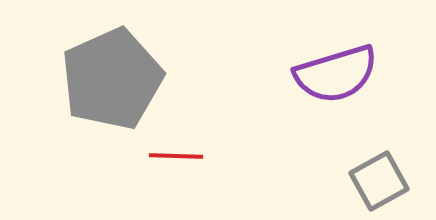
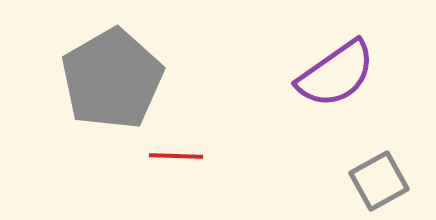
purple semicircle: rotated 18 degrees counterclockwise
gray pentagon: rotated 6 degrees counterclockwise
